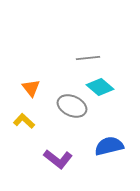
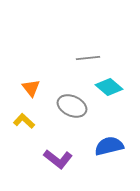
cyan diamond: moved 9 px right
